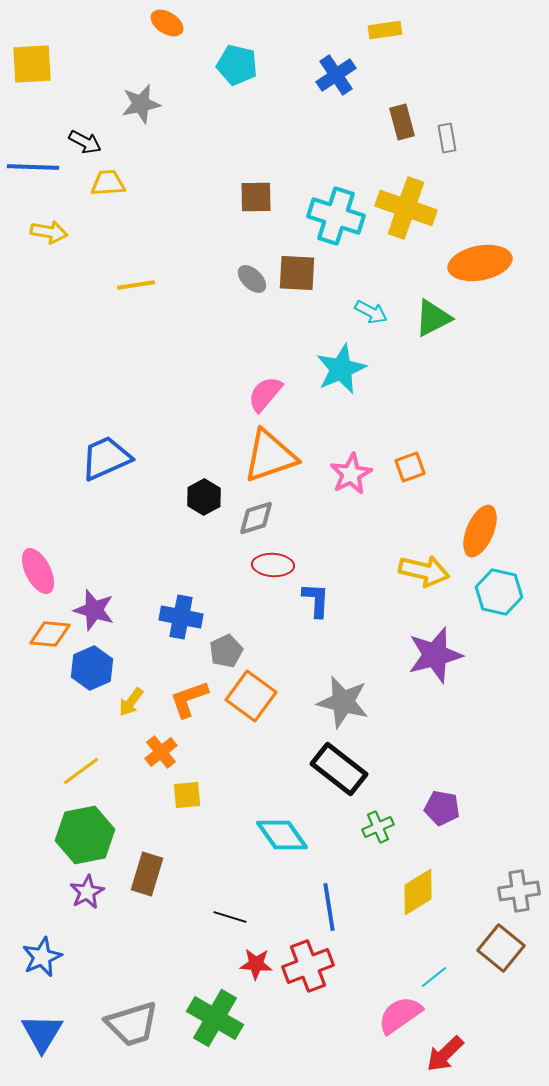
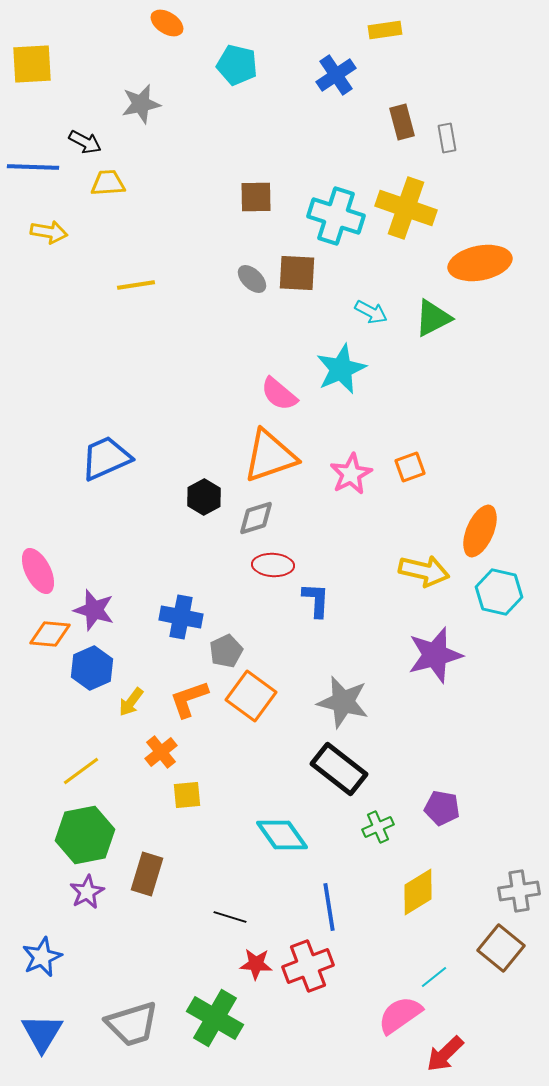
pink semicircle at (265, 394): moved 14 px right; rotated 90 degrees counterclockwise
